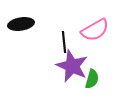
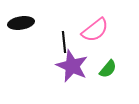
black ellipse: moved 1 px up
pink semicircle: rotated 8 degrees counterclockwise
green semicircle: moved 16 px right, 10 px up; rotated 24 degrees clockwise
